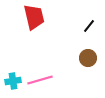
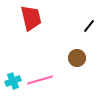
red trapezoid: moved 3 px left, 1 px down
brown circle: moved 11 px left
cyan cross: rotated 14 degrees counterclockwise
